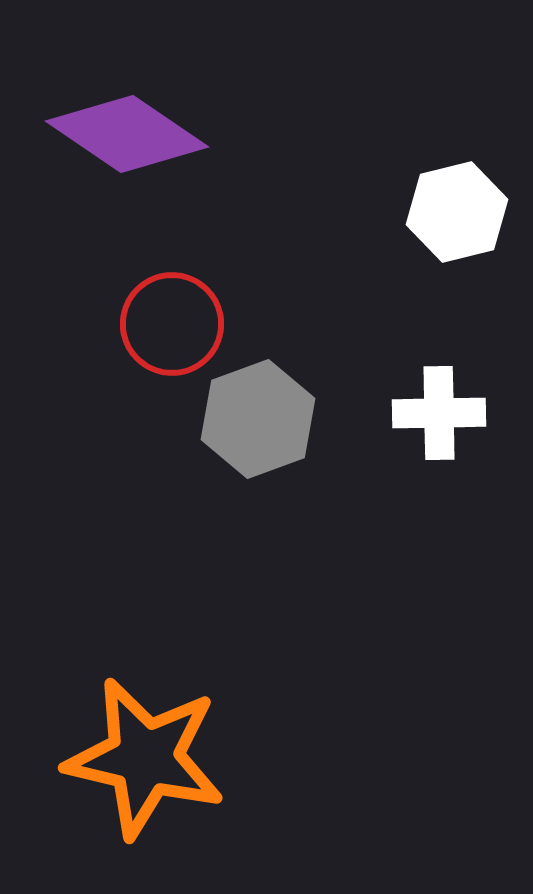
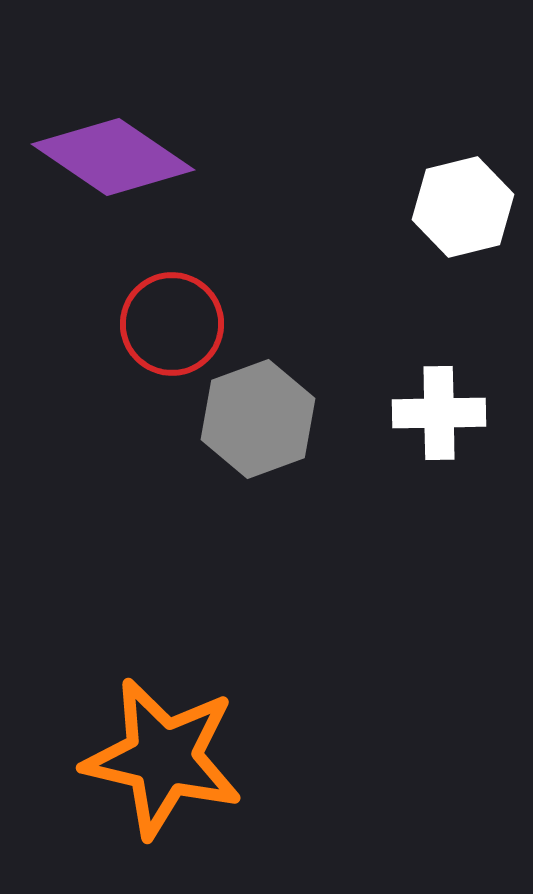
purple diamond: moved 14 px left, 23 px down
white hexagon: moved 6 px right, 5 px up
orange star: moved 18 px right
